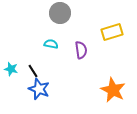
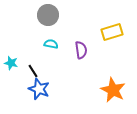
gray circle: moved 12 px left, 2 px down
cyan star: moved 6 px up
